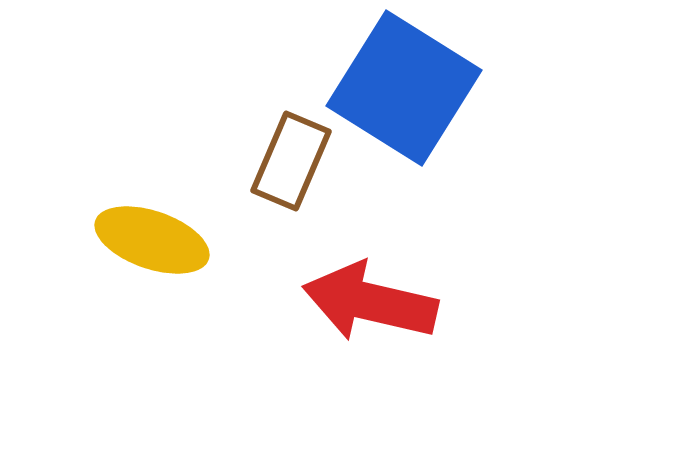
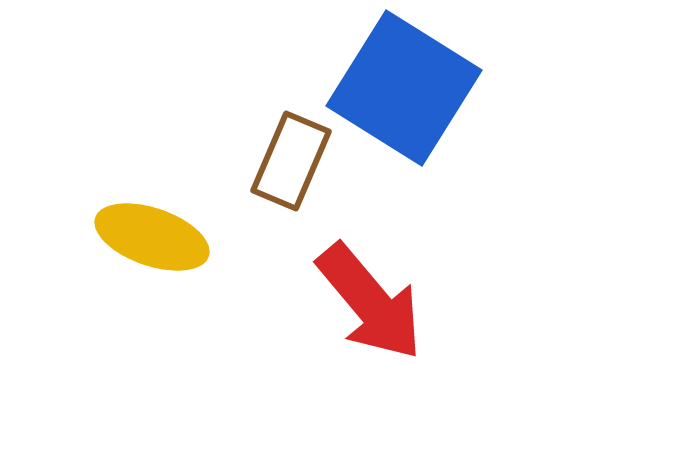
yellow ellipse: moved 3 px up
red arrow: rotated 143 degrees counterclockwise
